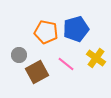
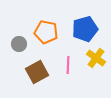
blue pentagon: moved 9 px right
gray circle: moved 11 px up
pink line: moved 2 px right, 1 px down; rotated 54 degrees clockwise
